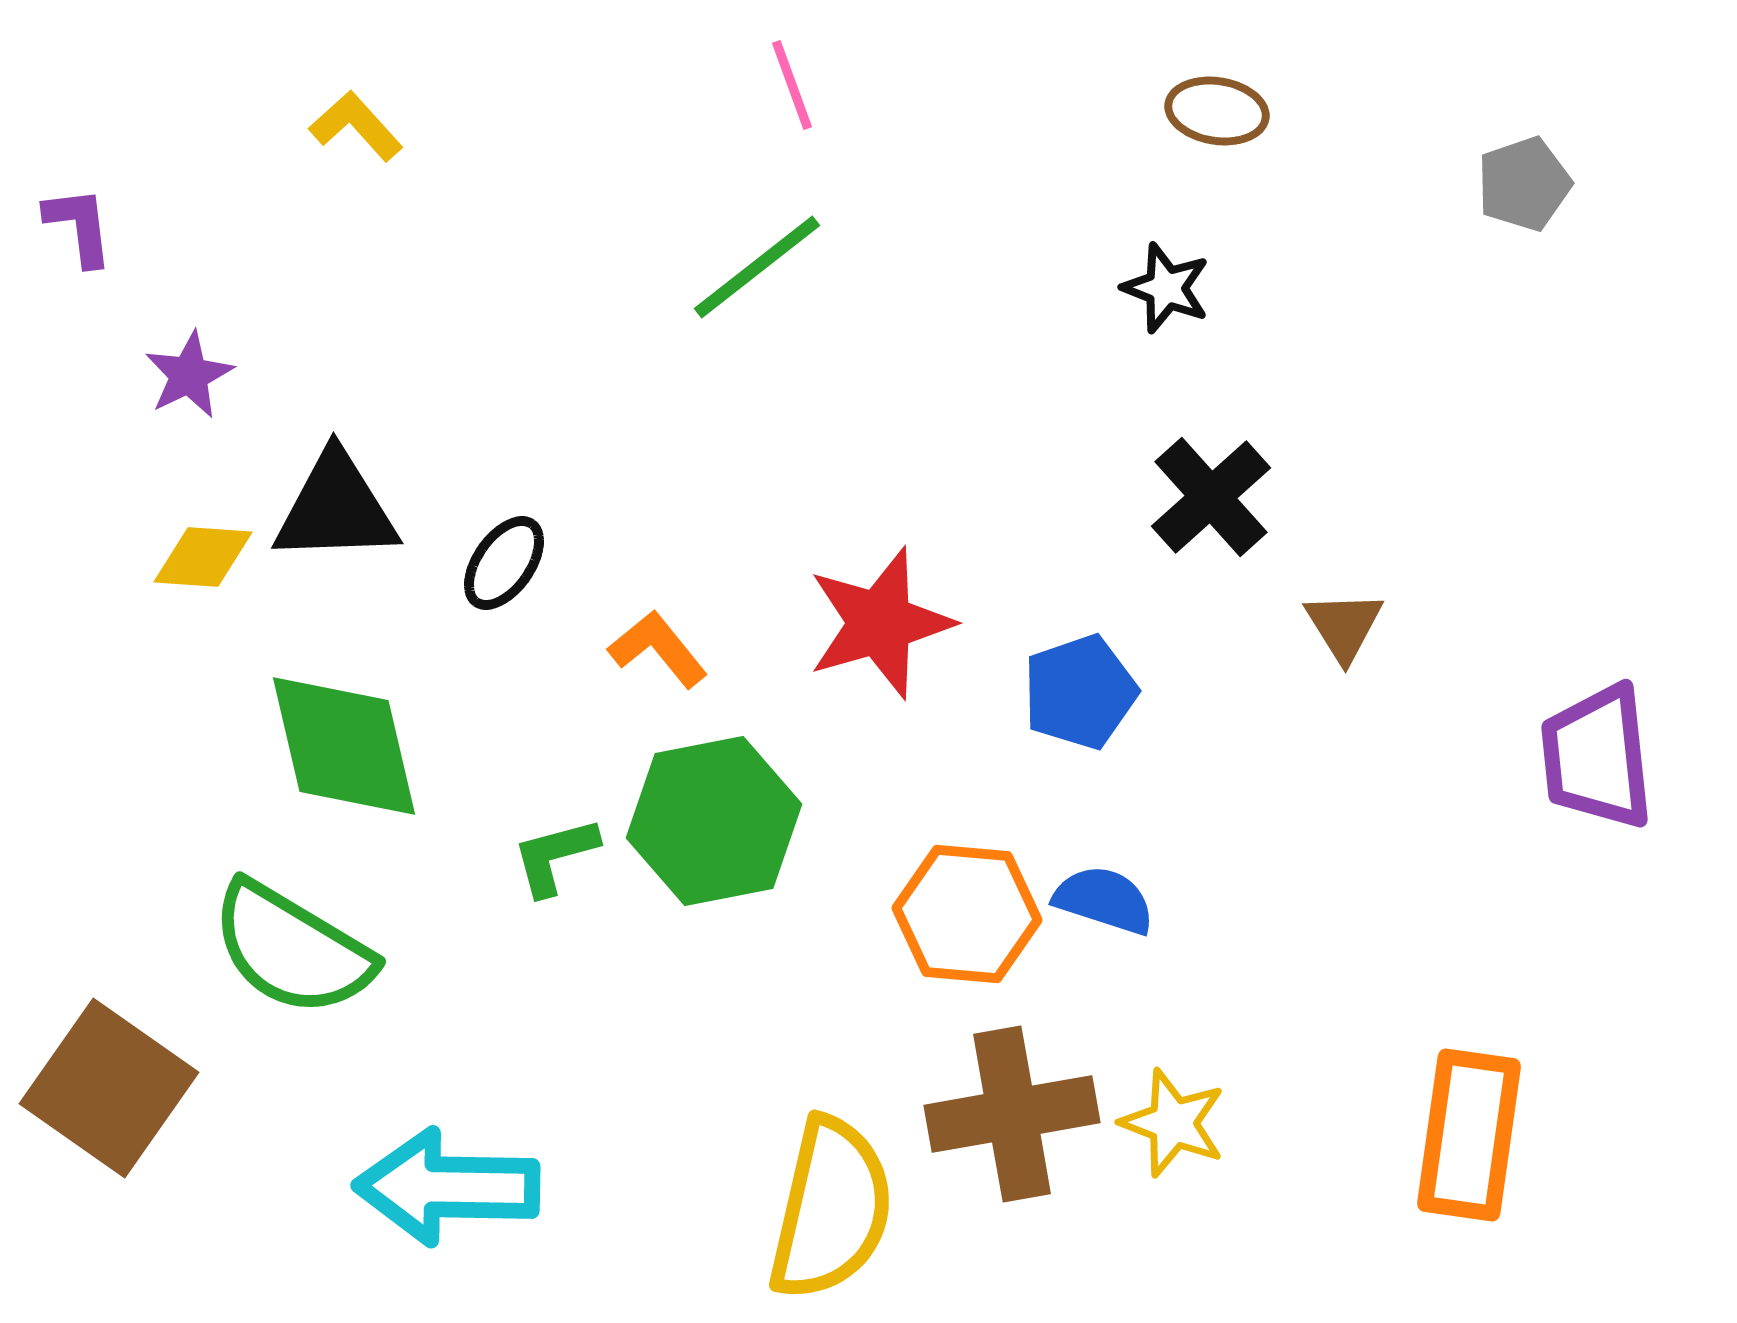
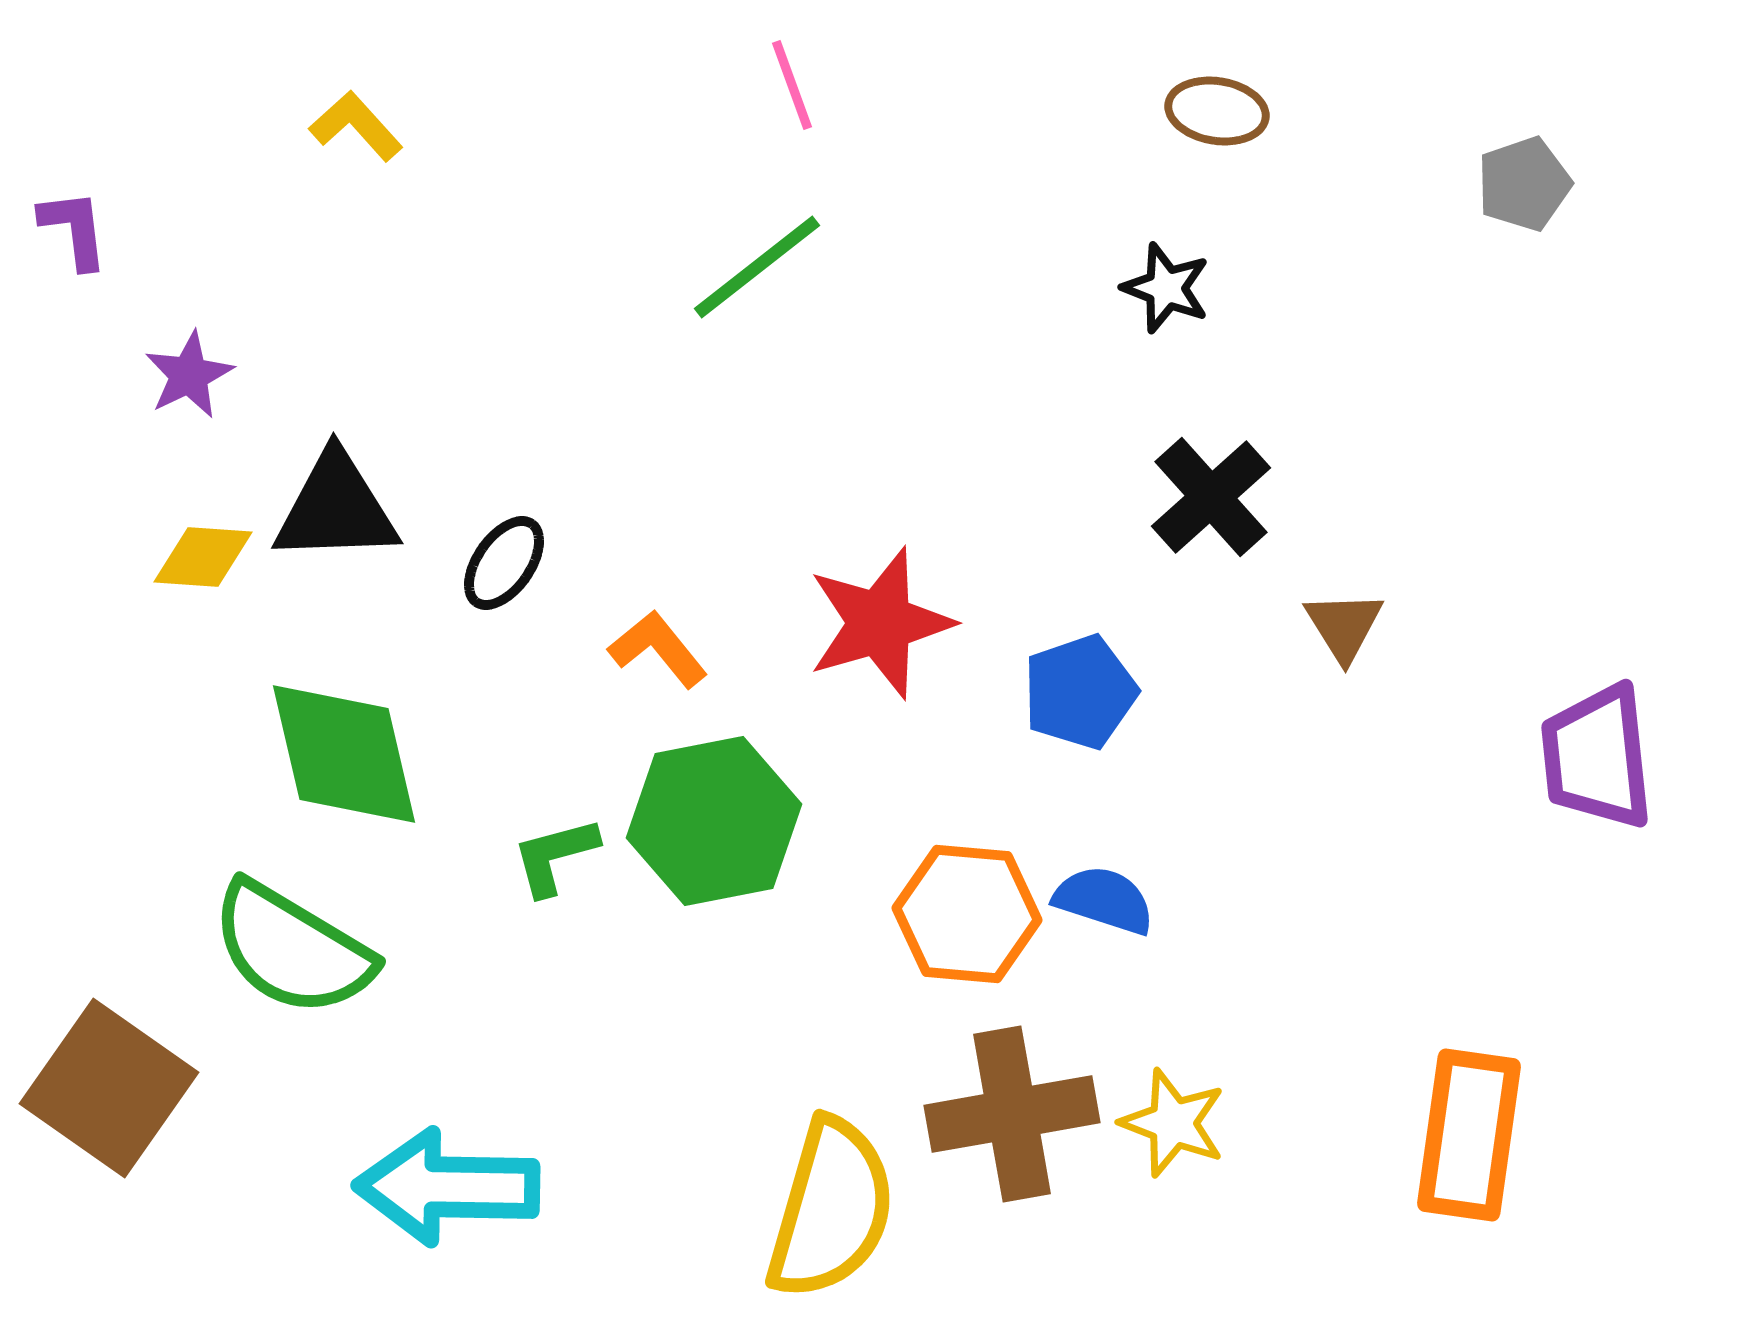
purple L-shape: moved 5 px left, 3 px down
green diamond: moved 8 px down
yellow semicircle: rotated 3 degrees clockwise
